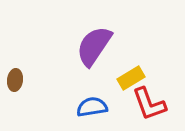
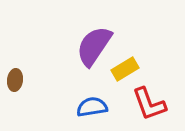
yellow rectangle: moved 6 px left, 9 px up
